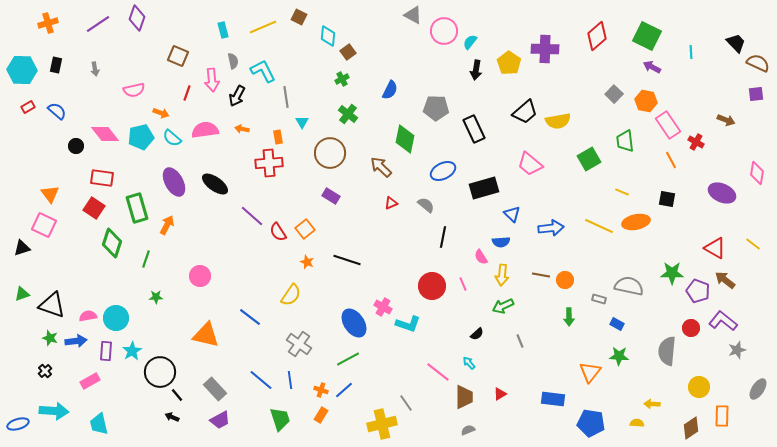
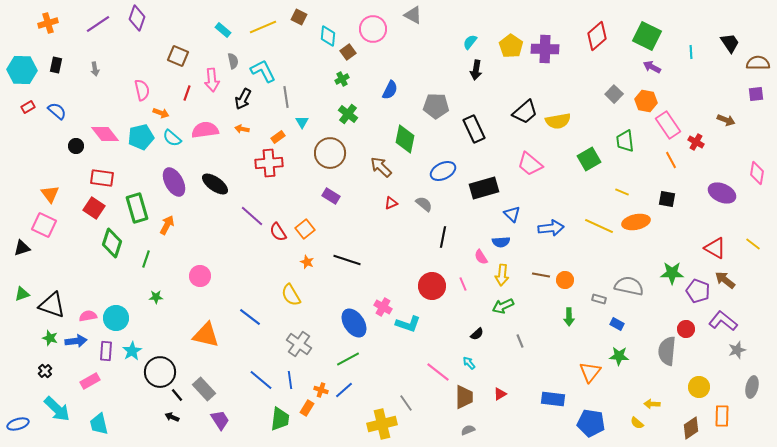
cyan rectangle at (223, 30): rotated 35 degrees counterclockwise
pink circle at (444, 31): moved 71 px left, 2 px up
black trapezoid at (736, 43): moved 6 px left; rotated 10 degrees clockwise
yellow pentagon at (509, 63): moved 2 px right, 17 px up
brown semicircle at (758, 63): rotated 25 degrees counterclockwise
pink semicircle at (134, 90): moved 8 px right; rotated 90 degrees counterclockwise
black arrow at (237, 96): moved 6 px right, 3 px down
gray pentagon at (436, 108): moved 2 px up
orange rectangle at (278, 137): rotated 64 degrees clockwise
gray semicircle at (426, 205): moved 2 px left, 1 px up
yellow semicircle at (291, 295): rotated 115 degrees clockwise
red circle at (691, 328): moved 5 px left, 1 px down
gray rectangle at (215, 389): moved 11 px left
gray ellipse at (758, 389): moved 6 px left, 2 px up; rotated 20 degrees counterclockwise
cyan arrow at (54, 411): moved 3 px right, 2 px up; rotated 40 degrees clockwise
orange rectangle at (321, 415): moved 14 px left, 7 px up
green trapezoid at (280, 419): rotated 25 degrees clockwise
purple trapezoid at (220, 420): rotated 95 degrees counterclockwise
yellow semicircle at (637, 423): rotated 144 degrees counterclockwise
